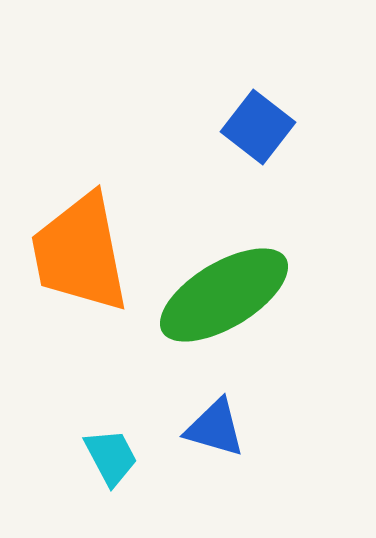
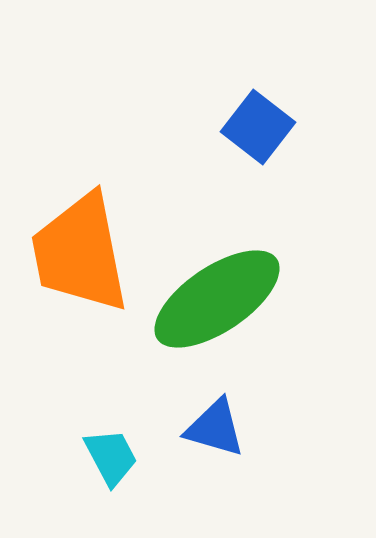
green ellipse: moved 7 px left, 4 px down; rotated 3 degrees counterclockwise
